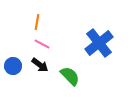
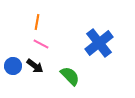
pink line: moved 1 px left
black arrow: moved 5 px left, 1 px down
